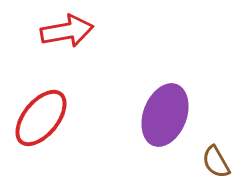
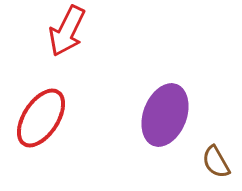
red arrow: rotated 126 degrees clockwise
red ellipse: rotated 6 degrees counterclockwise
